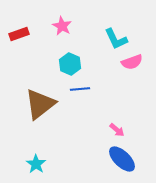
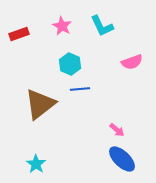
cyan L-shape: moved 14 px left, 13 px up
